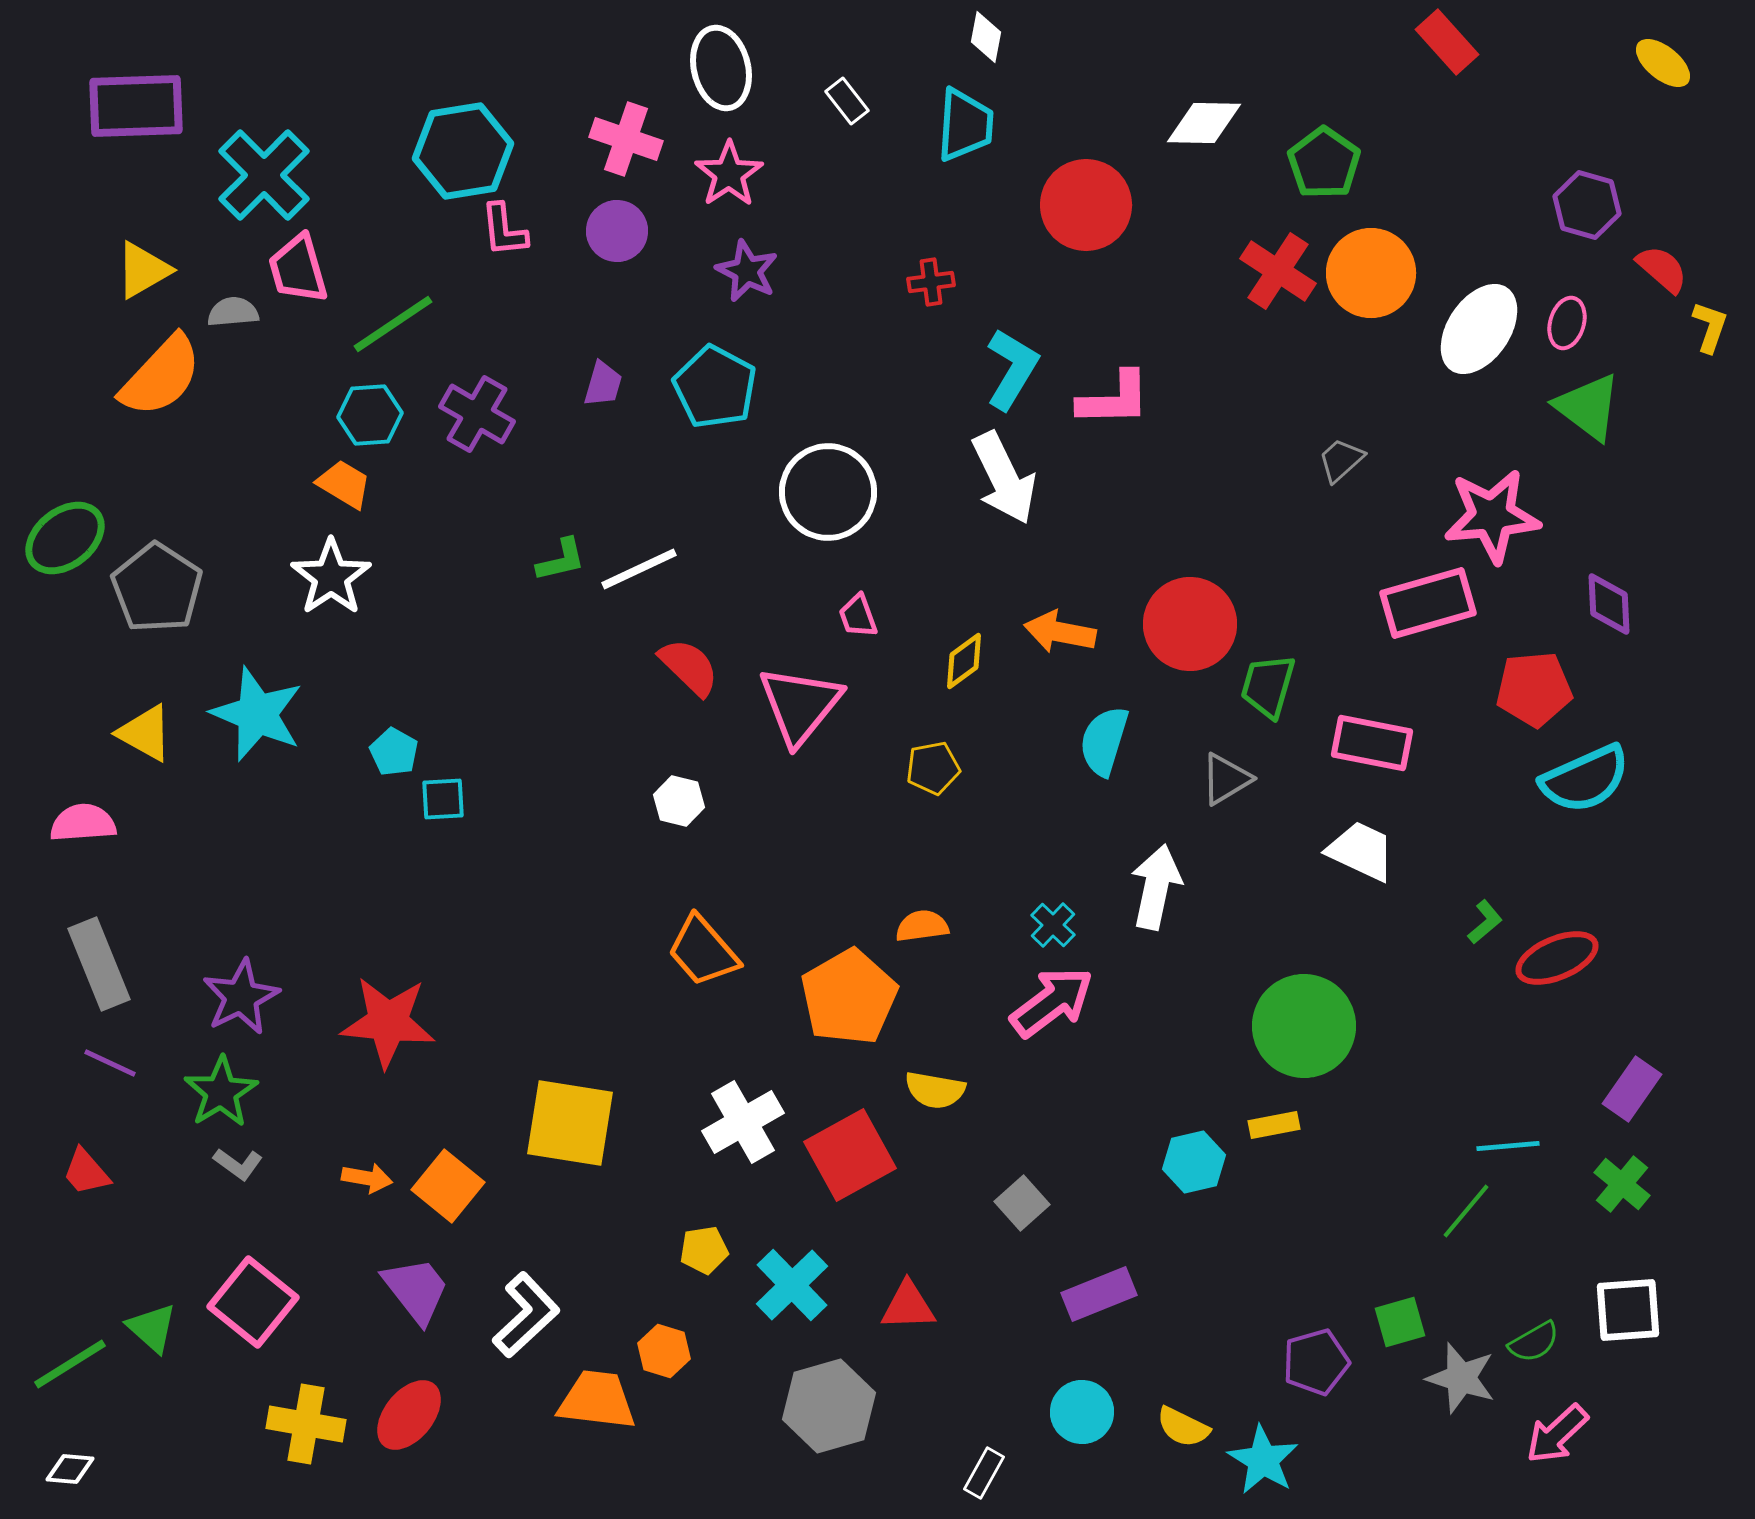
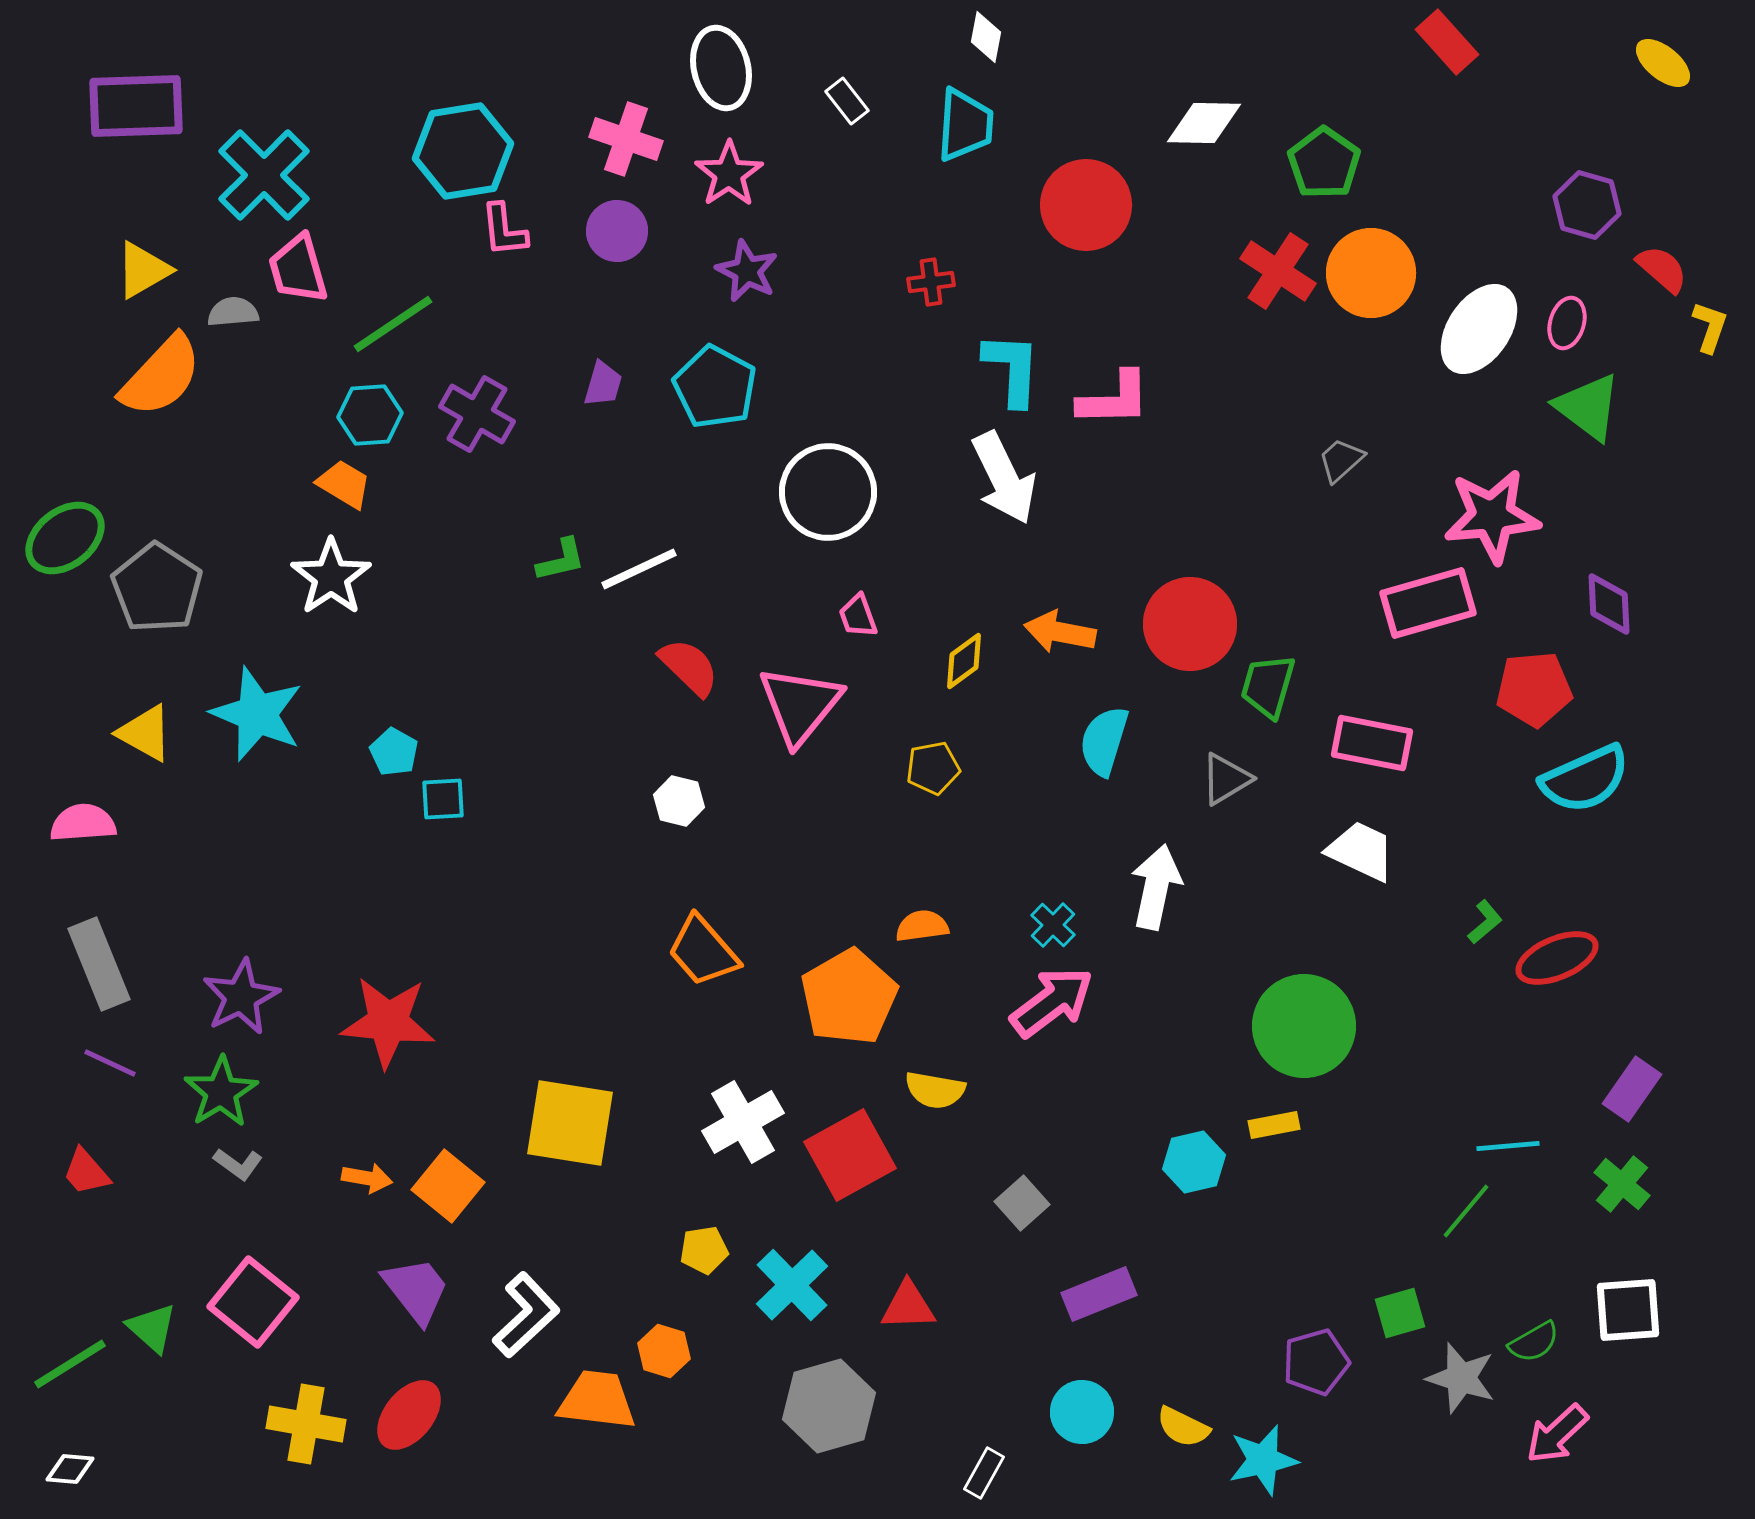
cyan L-shape at (1012, 369): rotated 28 degrees counterclockwise
green square at (1400, 1322): moved 9 px up
cyan star at (1263, 1460): rotated 28 degrees clockwise
